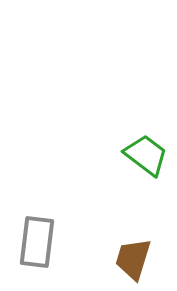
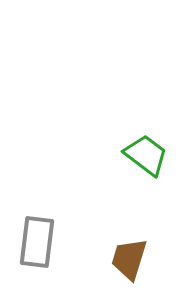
brown trapezoid: moved 4 px left
